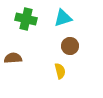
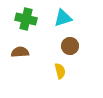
brown semicircle: moved 7 px right, 6 px up
